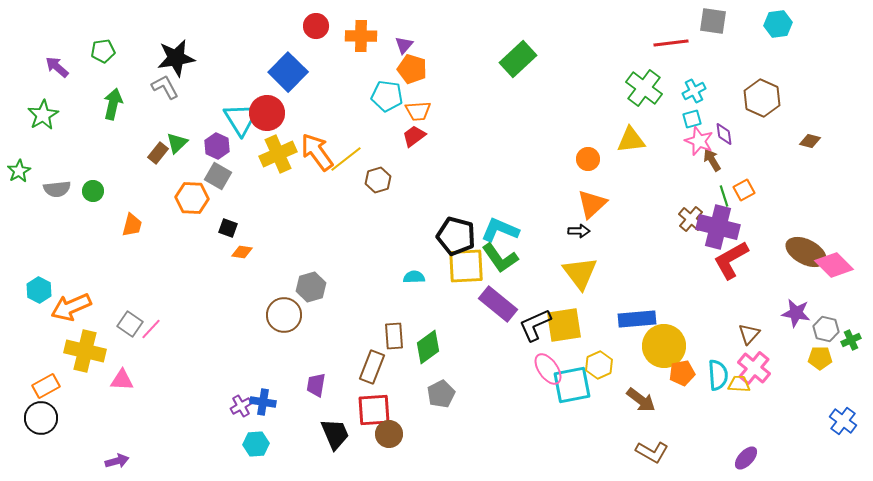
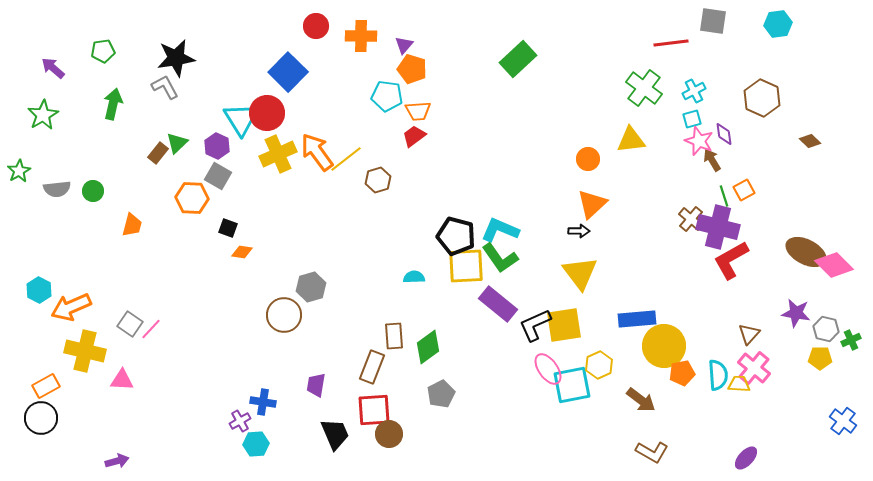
purple arrow at (57, 67): moved 4 px left, 1 px down
brown diamond at (810, 141): rotated 30 degrees clockwise
purple cross at (241, 406): moved 1 px left, 15 px down
